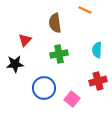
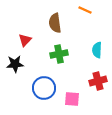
pink square: rotated 35 degrees counterclockwise
